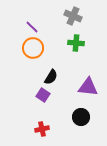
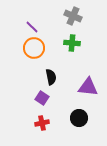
green cross: moved 4 px left
orange circle: moved 1 px right
black semicircle: rotated 42 degrees counterclockwise
purple square: moved 1 px left, 3 px down
black circle: moved 2 px left, 1 px down
red cross: moved 6 px up
